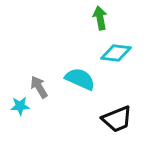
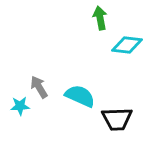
cyan diamond: moved 11 px right, 8 px up
cyan semicircle: moved 17 px down
black trapezoid: rotated 20 degrees clockwise
